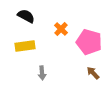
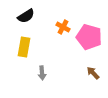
black semicircle: rotated 120 degrees clockwise
orange cross: moved 2 px right, 2 px up; rotated 16 degrees counterclockwise
pink pentagon: moved 5 px up
yellow rectangle: moved 1 px left, 1 px down; rotated 72 degrees counterclockwise
